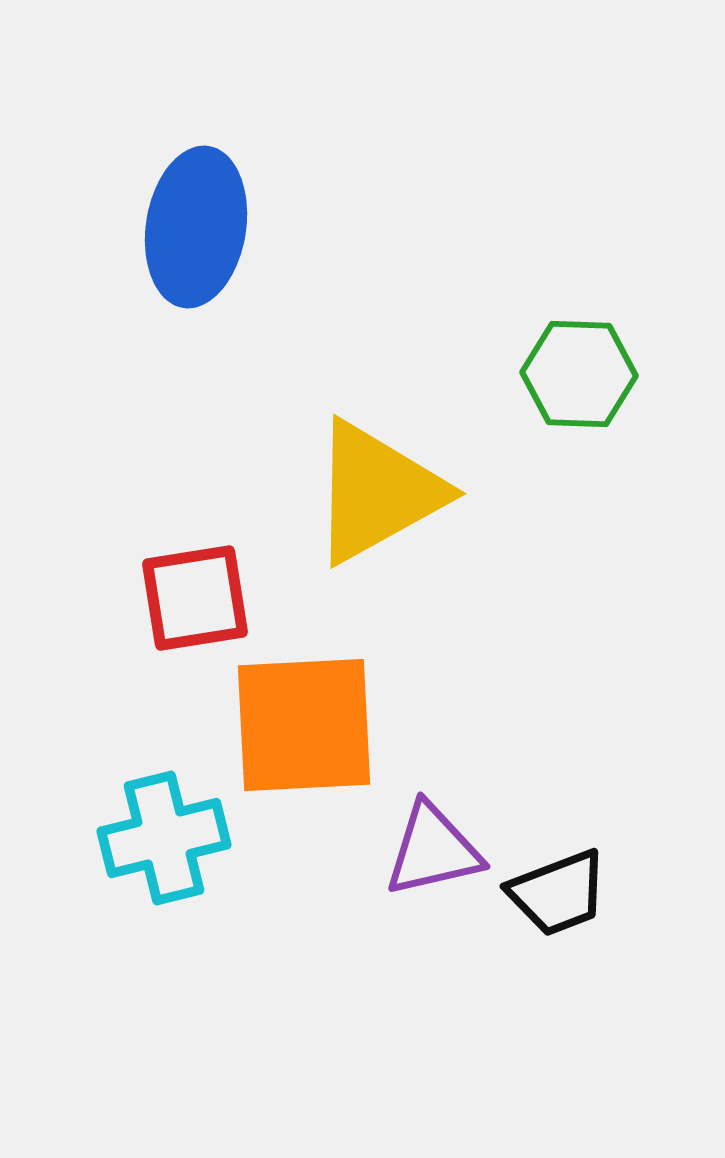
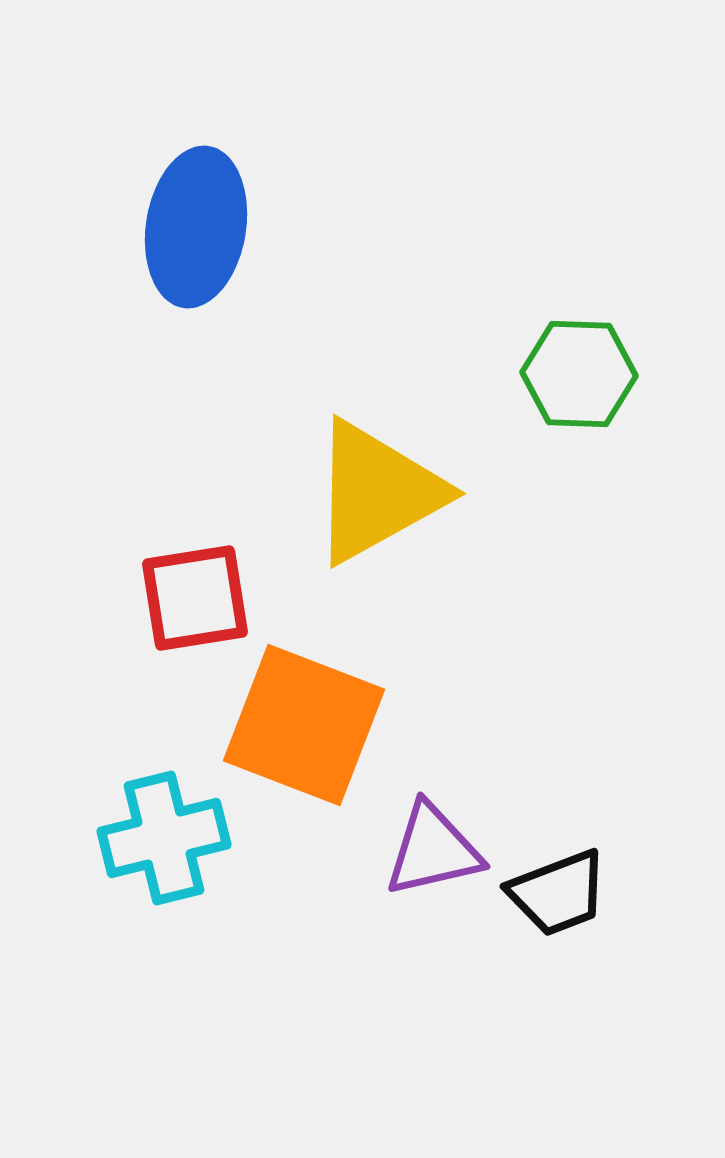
orange square: rotated 24 degrees clockwise
